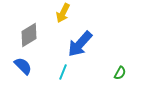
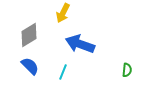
blue arrow: rotated 68 degrees clockwise
blue semicircle: moved 7 px right
green semicircle: moved 7 px right, 3 px up; rotated 24 degrees counterclockwise
